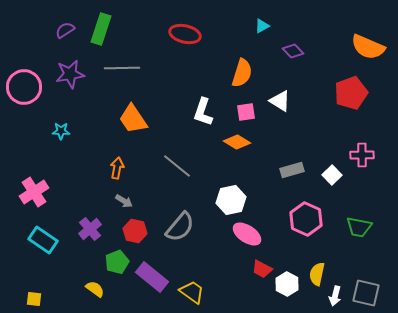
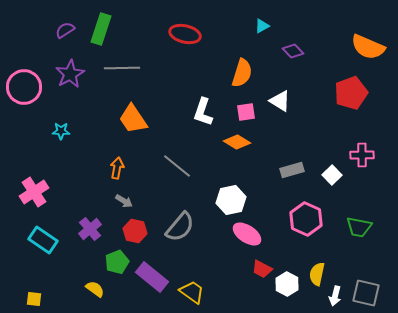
purple star at (70, 74): rotated 20 degrees counterclockwise
